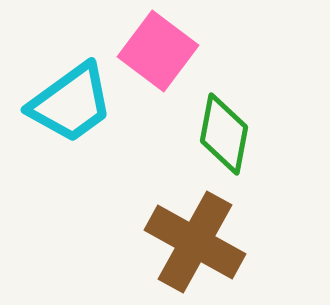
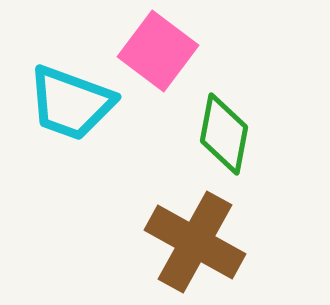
cyan trapezoid: rotated 56 degrees clockwise
